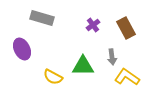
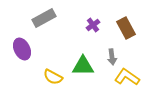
gray rectangle: moved 2 px right; rotated 45 degrees counterclockwise
